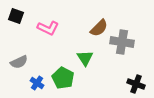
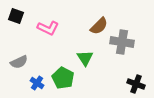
brown semicircle: moved 2 px up
